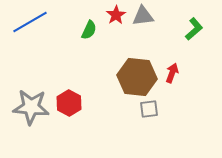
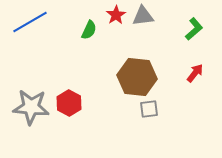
red arrow: moved 23 px right; rotated 18 degrees clockwise
